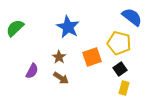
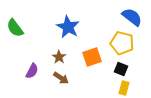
green semicircle: rotated 84 degrees counterclockwise
yellow pentagon: moved 3 px right
black square: moved 1 px right; rotated 32 degrees counterclockwise
